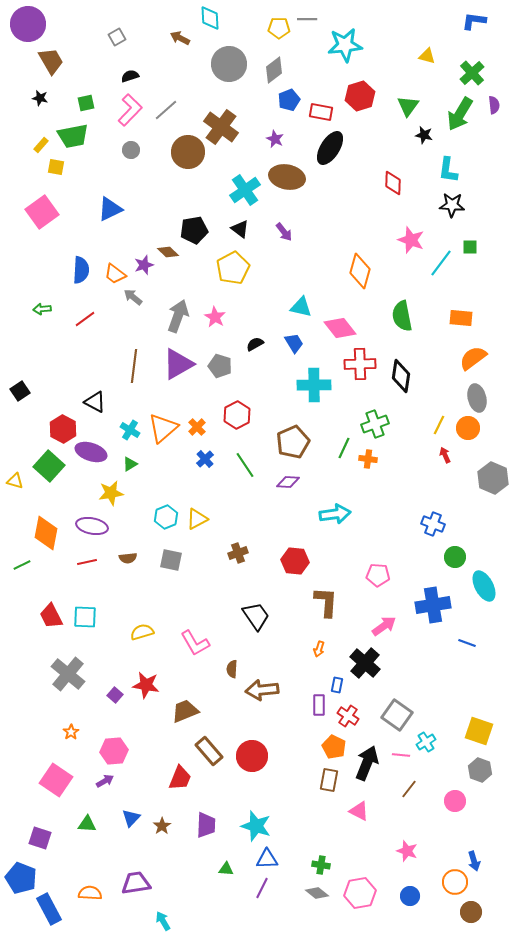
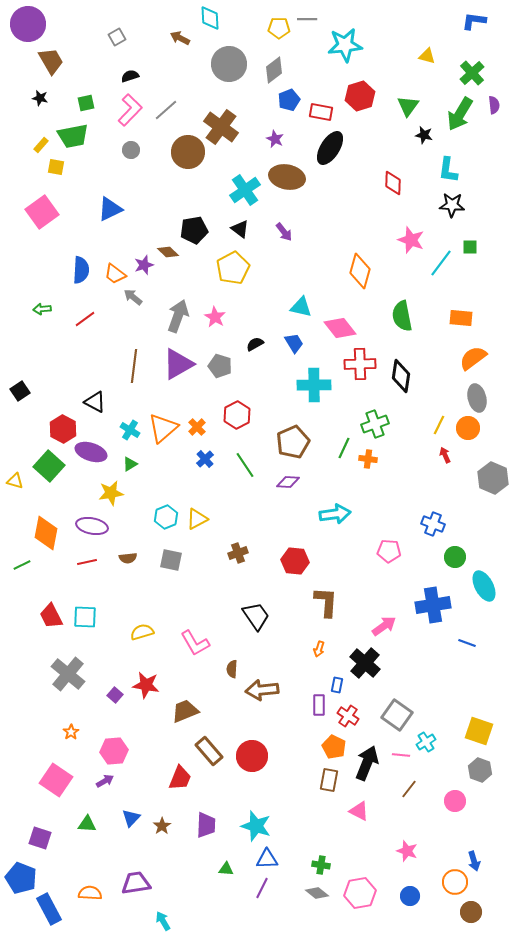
pink pentagon at (378, 575): moved 11 px right, 24 px up
